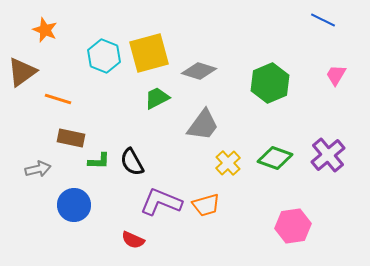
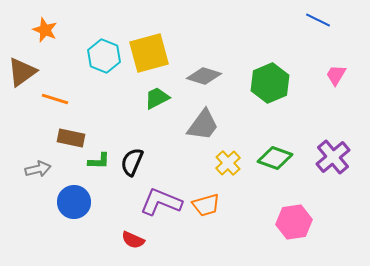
blue line: moved 5 px left
gray diamond: moved 5 px right, 5 px down
orange line: moved 3 px left
purple cross: moved 5 px right, 2 px down
black semicircle: rotated 52 degrees clockwise
blue circle: moved 3 px up
pink hexagon: moved 1 px right, 4 px up
